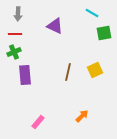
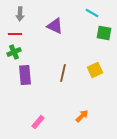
gray arrow: moved 2 px right
green square: rotated 21 degrees clockwise
brown line: moved 5 px left, 1 px down
